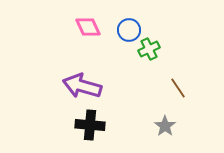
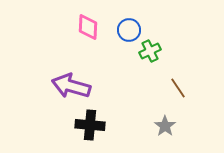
pink diamond: rotated 28 degrees clockwise
green cross: moved 1 px right, 2 px down
purple arrow: moved 11 px left
